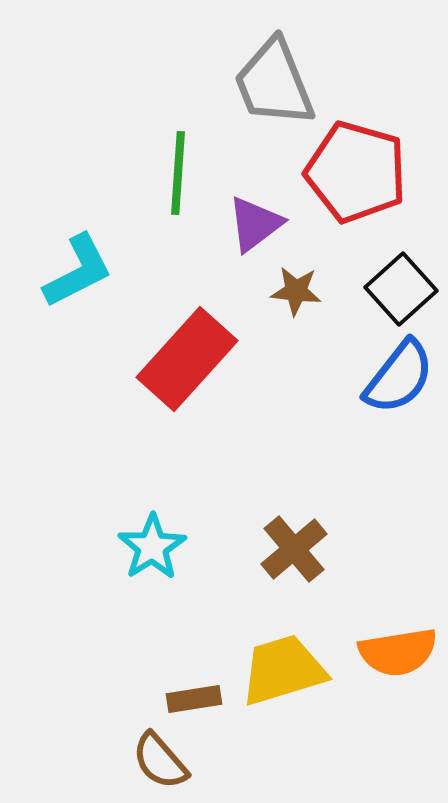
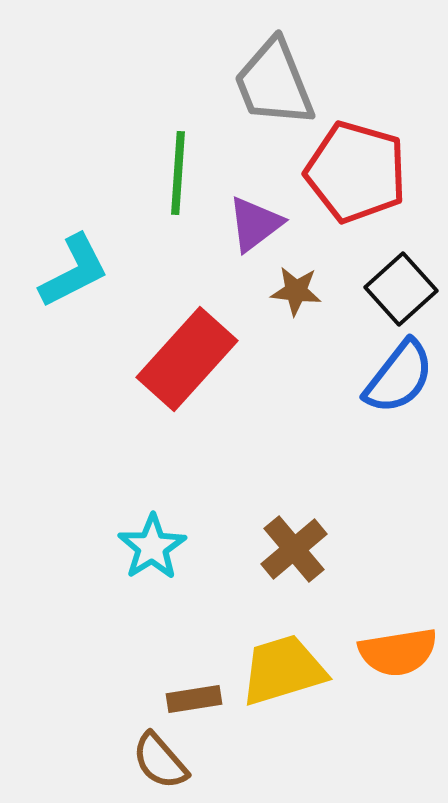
cyan L-shape: moved 4 px left
